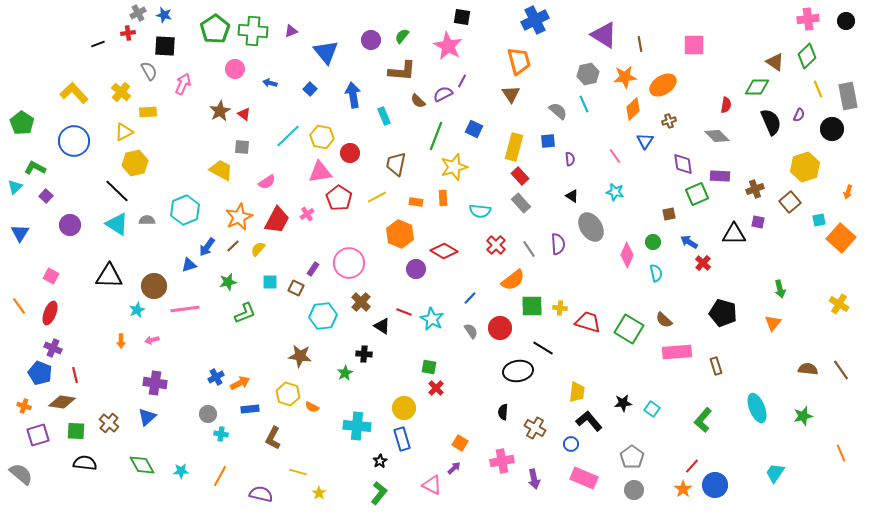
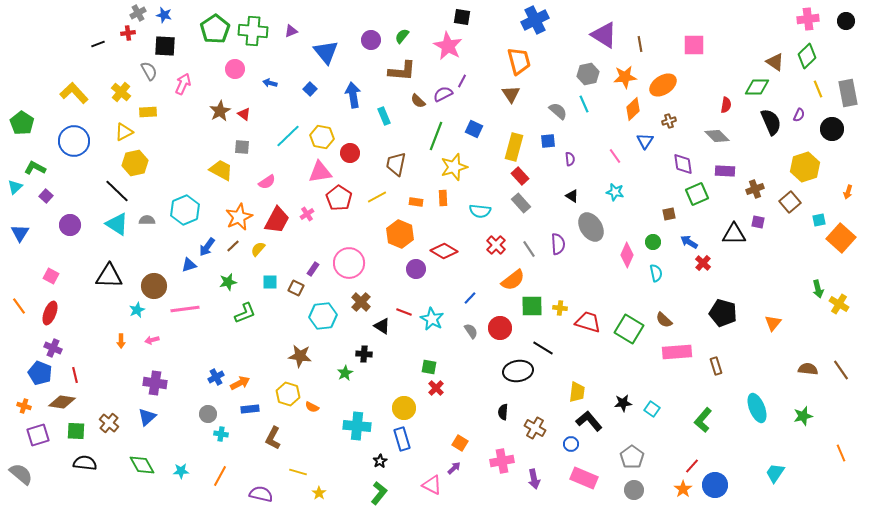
gray rectangle at (848, 96): moved 3 px up
purple rectangle at (720, 176): moved 5 px right, 5 px up
green arrow at (780, 289): moved 38 px right
